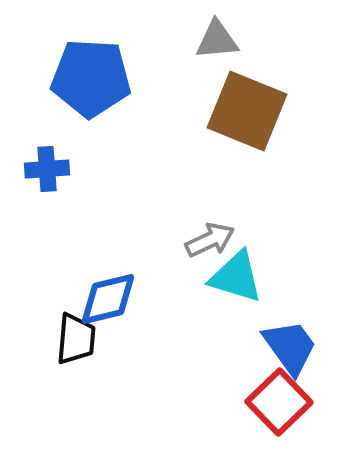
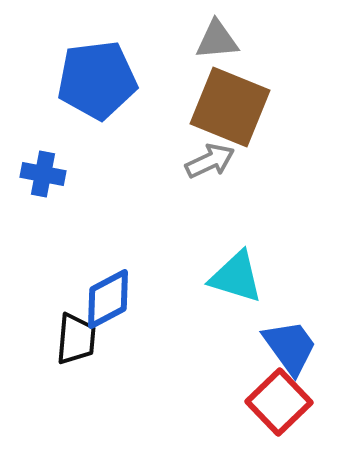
blue pentagon: moved 6 px right, 2 px down; rotated 10 degrees counterclockwise
brown square: moved 17 px left, 4 px up
blue cross: moved 4 px left, 5 px down; rotated 15 degrees clockwise
gray arrow: moved 79 px up
blue diamond: rotated 14 degrees counterclockwise
